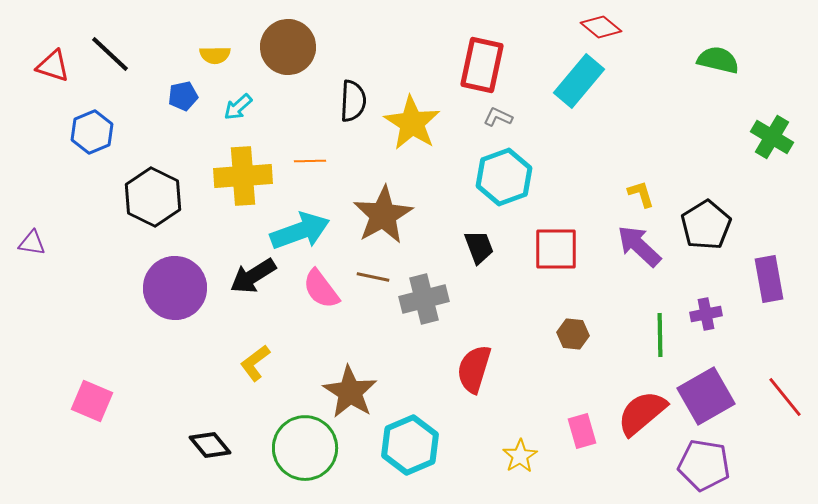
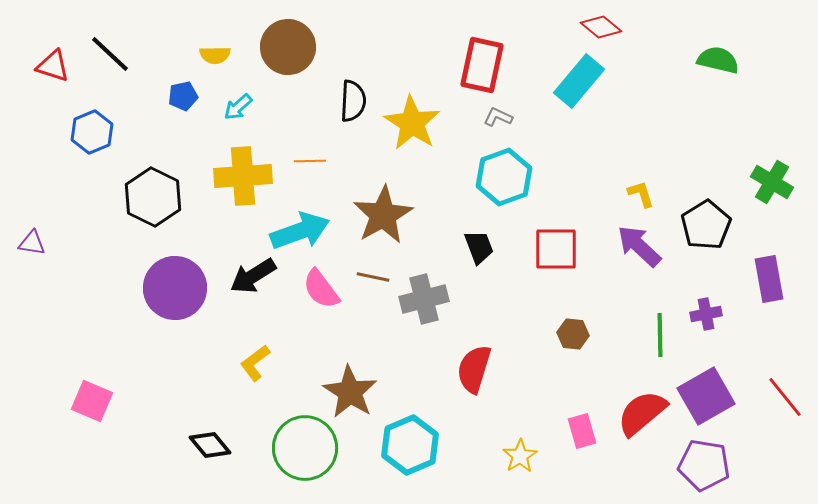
green cross at (772, 137): moved 45 px down
